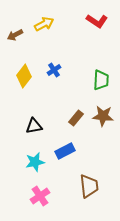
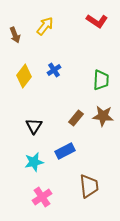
yellow arrow: moved 1 px right, 2 px down; rotated 24 degrees counterclockwise
brown arrow: rotated 84 degrees counterclockwise
black triangle: rotated 48 degrees counterclockwise
cyan star: moved 1 px left
pink cross: moved 2 px right, 1 px down
